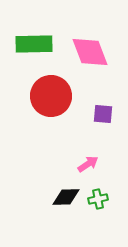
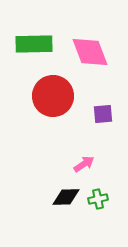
red circle: moved 2 px right
purple square: rotated 10 degrees counterclockwise
pink arrow: moved 4 px left
